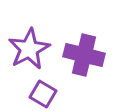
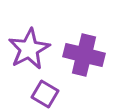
purple square: moved 2 px right
